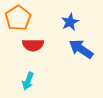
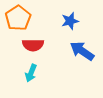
blue star: moved 1 px up; rotated 12 degrees clockwise
blue arrow: moved 1 px right, 2 px down
cyan arrow: moved 3 px right, 8 px up
